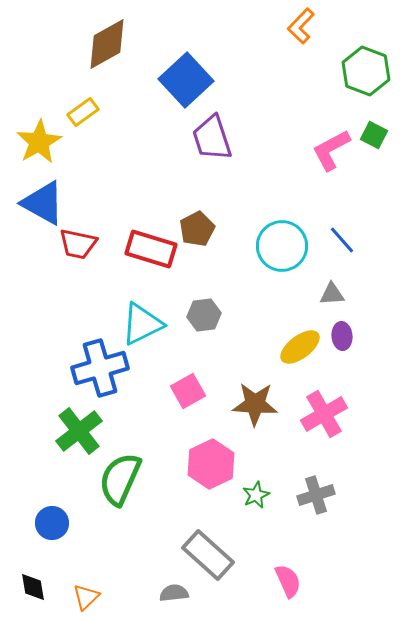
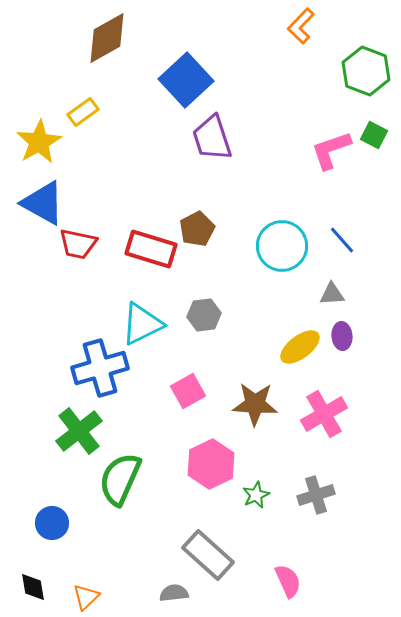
brown diamond: moved 6 px up
pink L-shape: rotated 9 degrees clockwise
